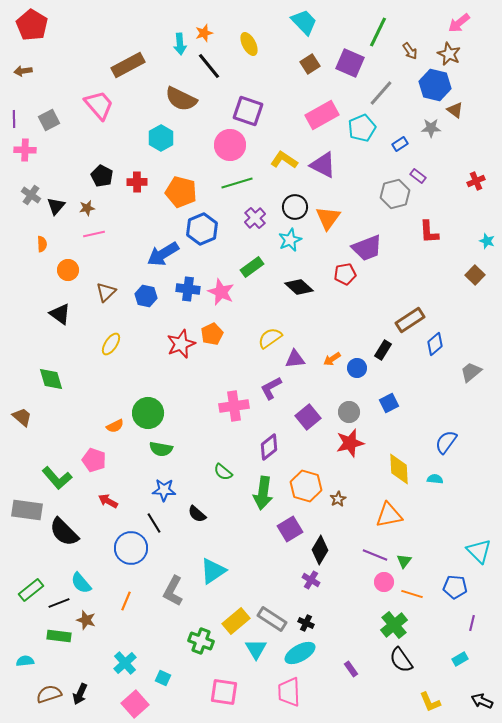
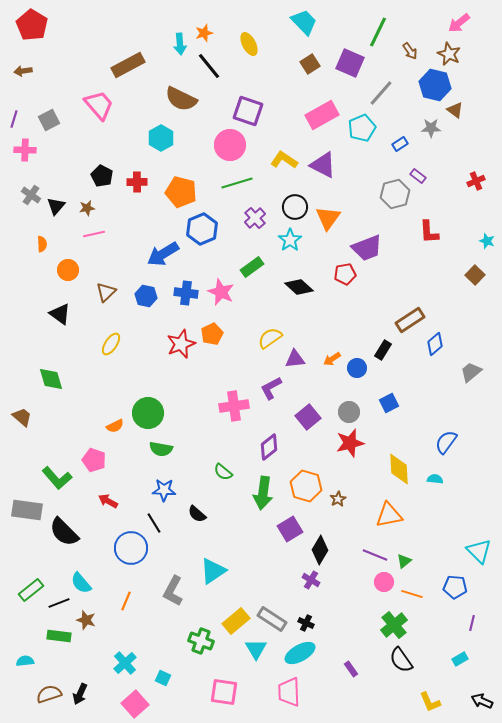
purple line at (14, 119): rotated 18 degrees clockwise
cyan star at (290, 240): rotated 10 degrees counterclockwise
blue cross at (188, 289): moved 2 px left, 4 px down
green triangle at (404, 561): rotated 14 degrees clockwise
